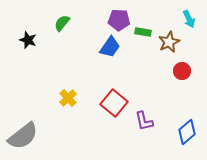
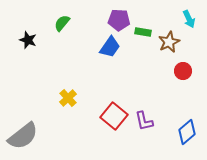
red circle: moved 1 px right
red square: moved 13 px down
